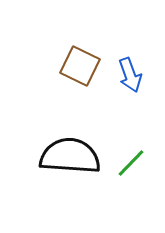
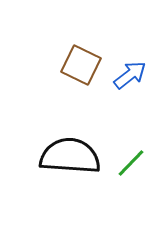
brown square: moved 1 px right, 1 px up
blue arrow: rotated 108 degrees counterclockwise
